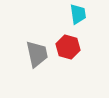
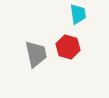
gray trapezoid: moved 1 px left
